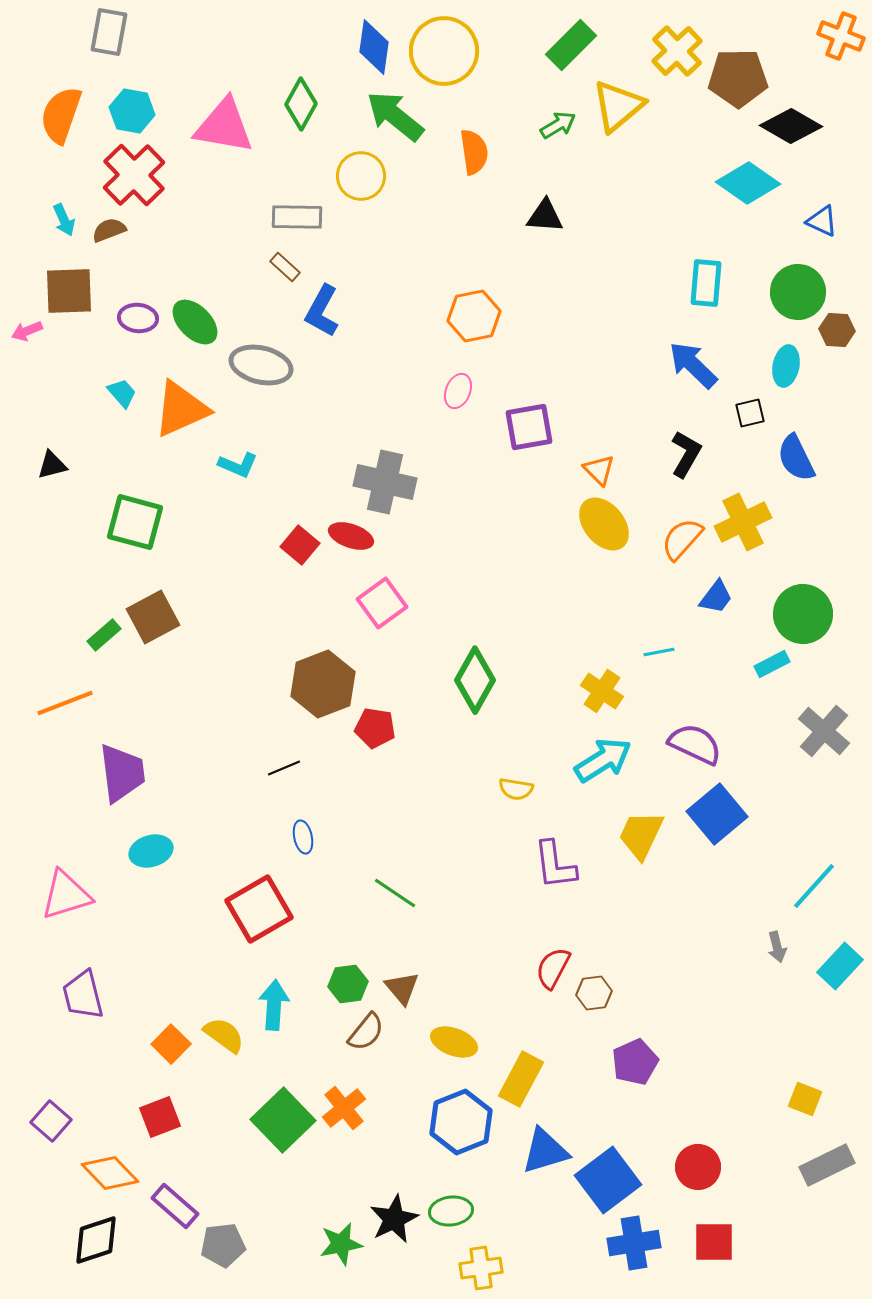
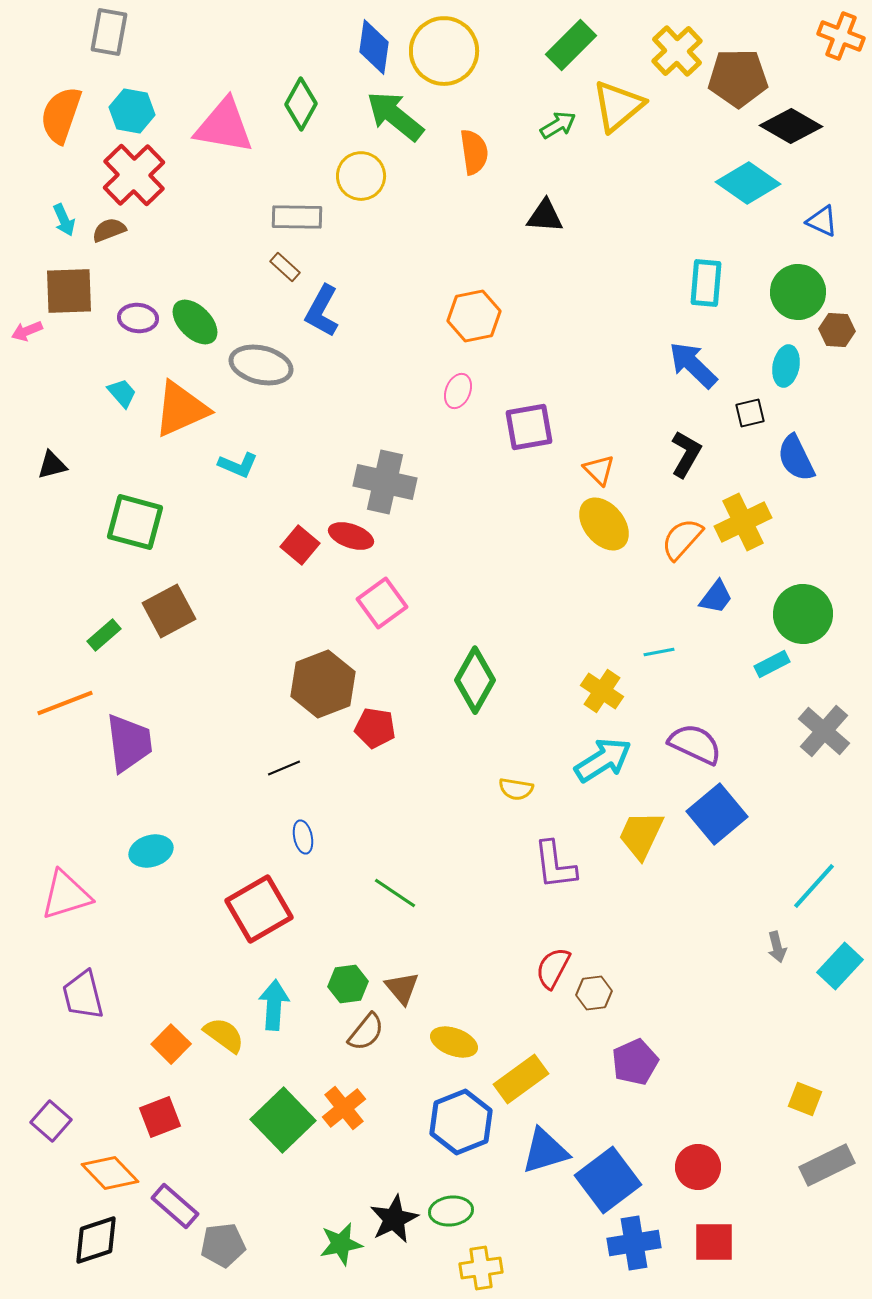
brown square at (153, 617): moved 16 px right, 6 px up
purple trapezoid at (122, 773): moved 7 px right, 30 px up
yellow rectangle at (521, 1079): rotated 26 degrees clockwise
